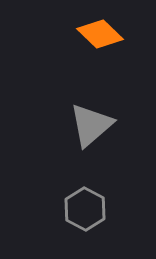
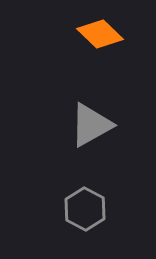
gray triangle: rotated 12 degrees clockwise
